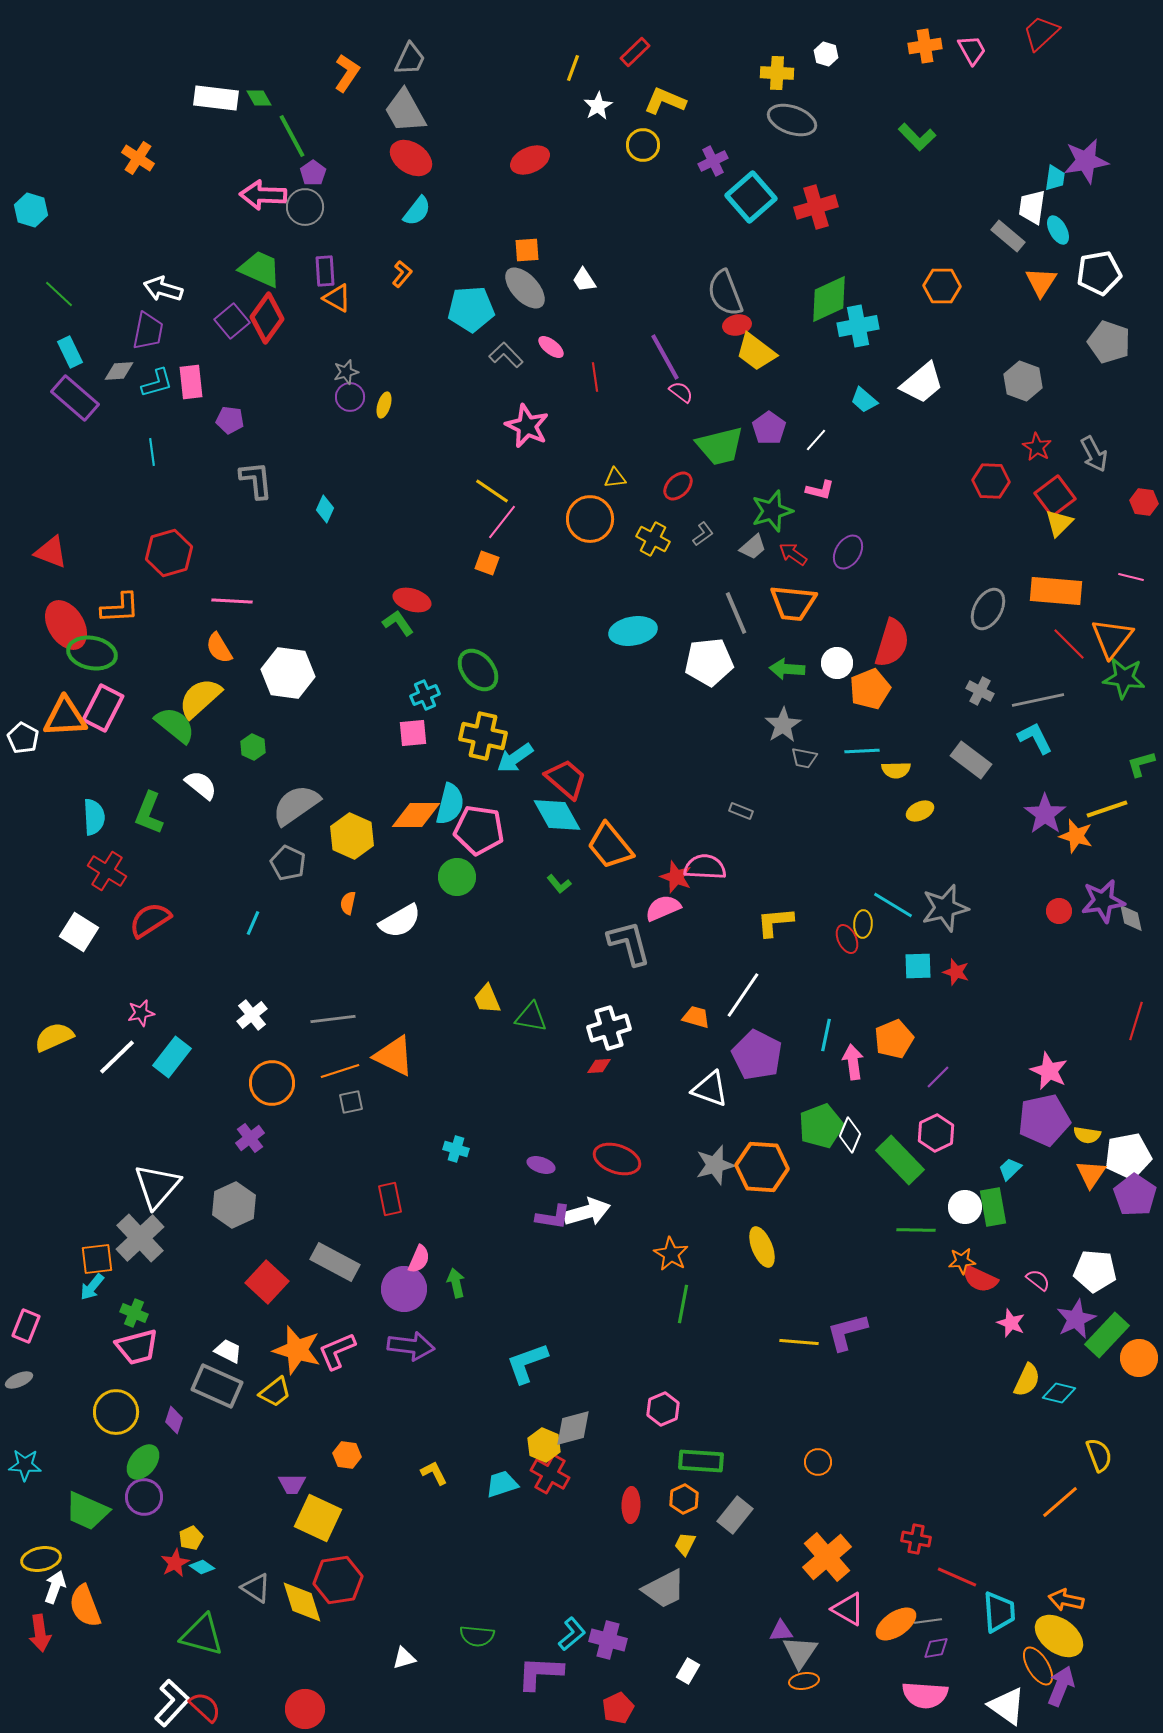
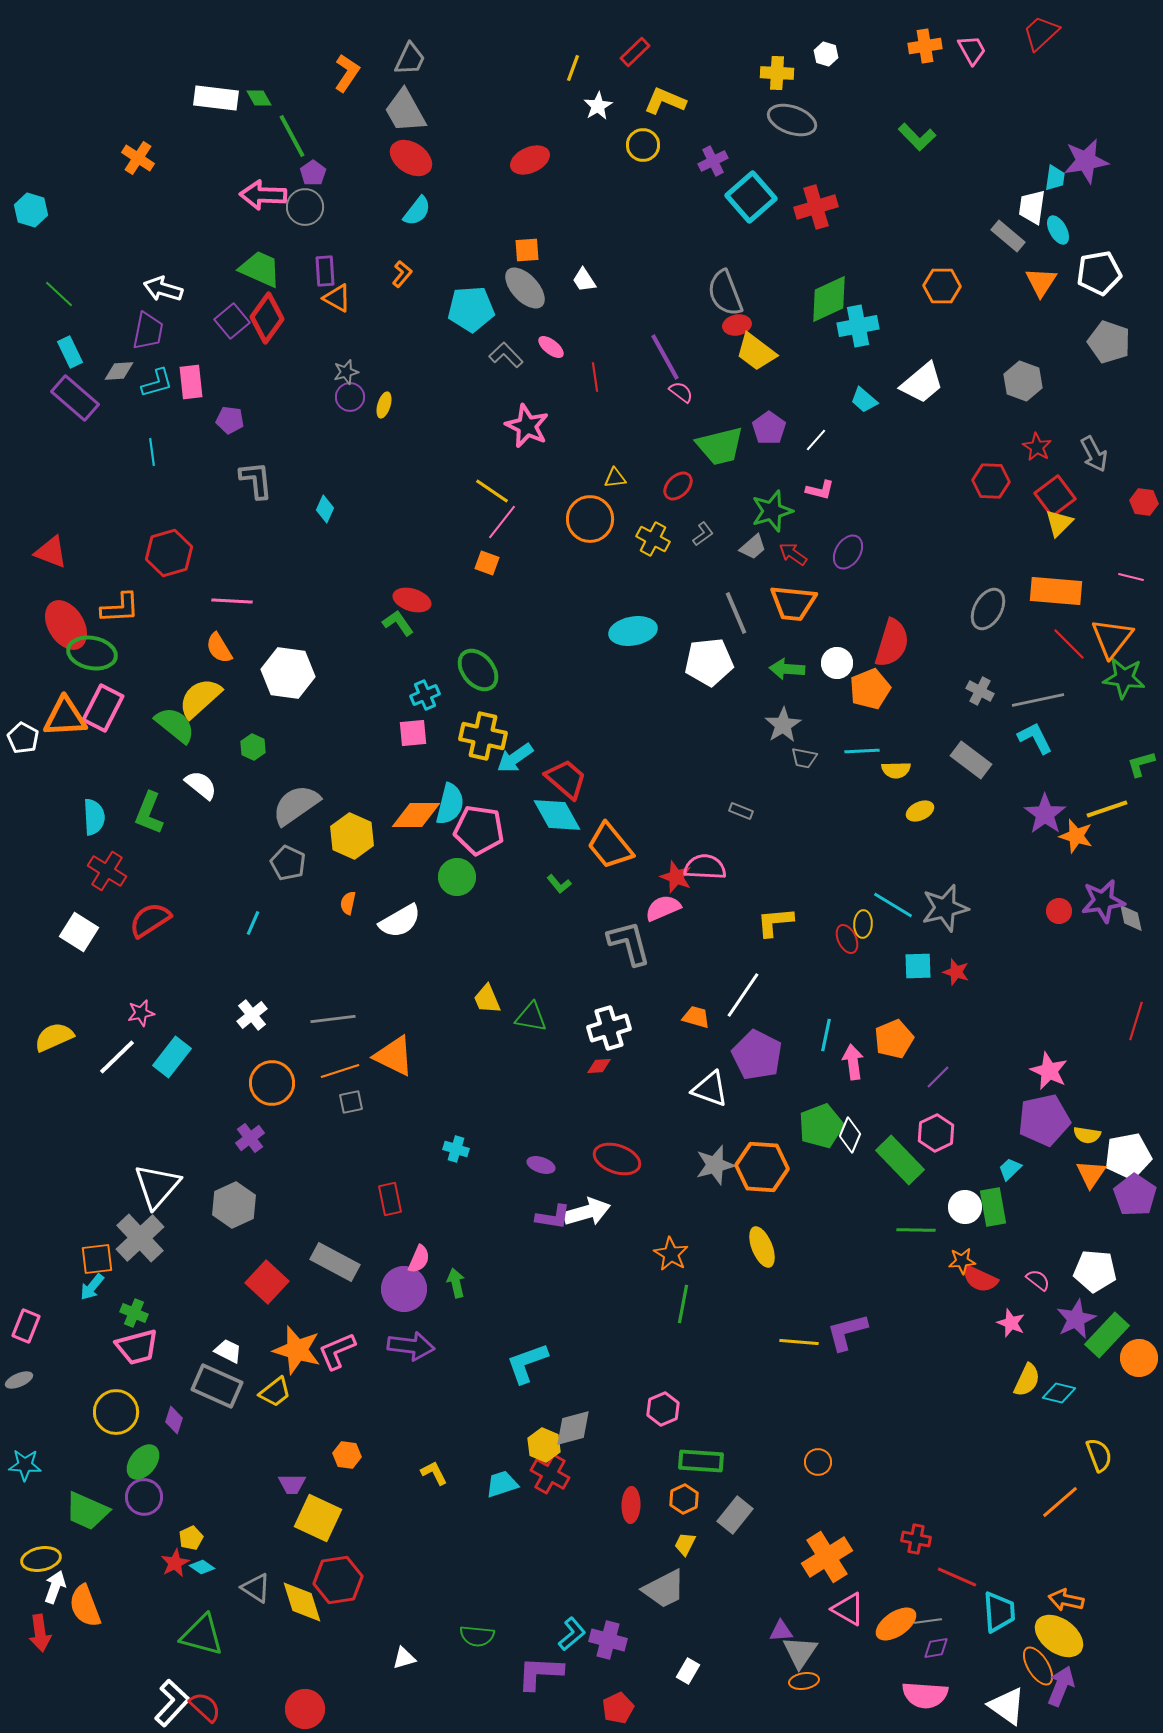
orange cross at (827, 1557): rotated 9 degrees clockwise
